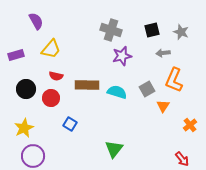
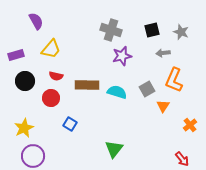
black circle: moved 1 px left, 8 px up
